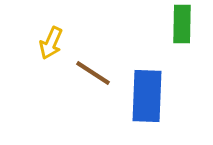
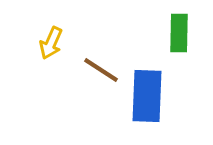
green rectangle: moved 3 px left, 9 px down
brown line: moved 8 px right, 3 px up
